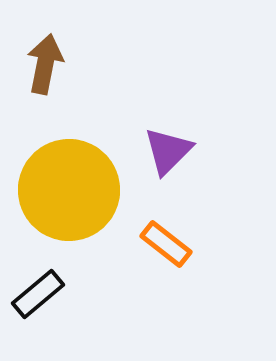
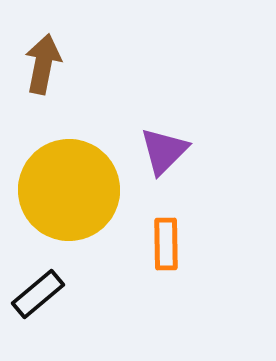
brown arrow: moved 2 px left
purple triangle: moved 4 px left
orange rectangle: rotated 51 degrees clockwise
